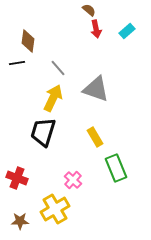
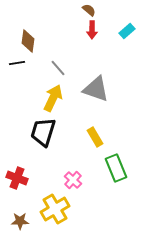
red arrow: moved 4 px left, 1 px down; rotated 12 degrees clockwise
